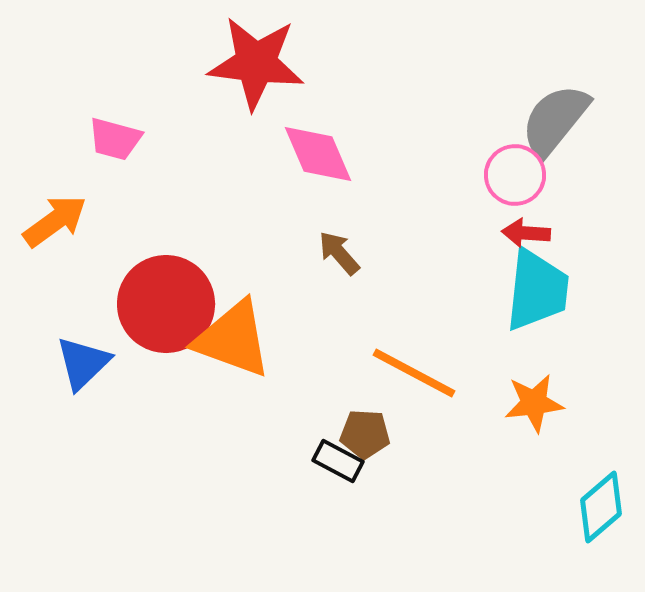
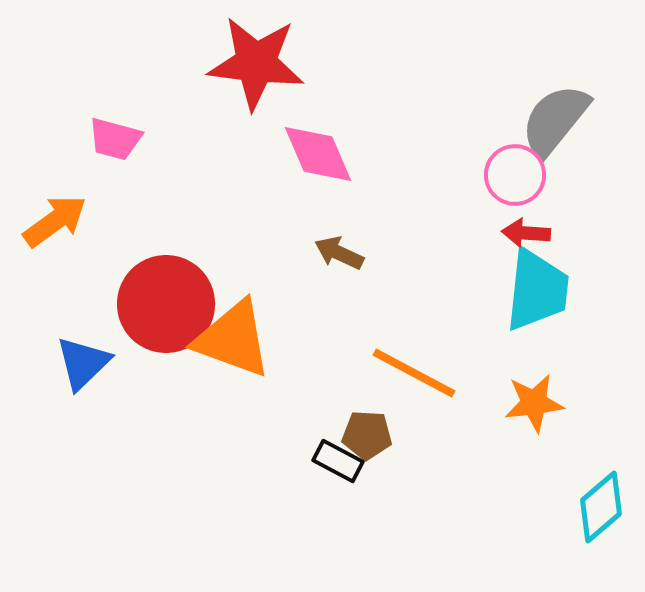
brown arrow: rotated 24 degrees counterclockwise
brown pentagon: moved 2 px right, 1 px down
